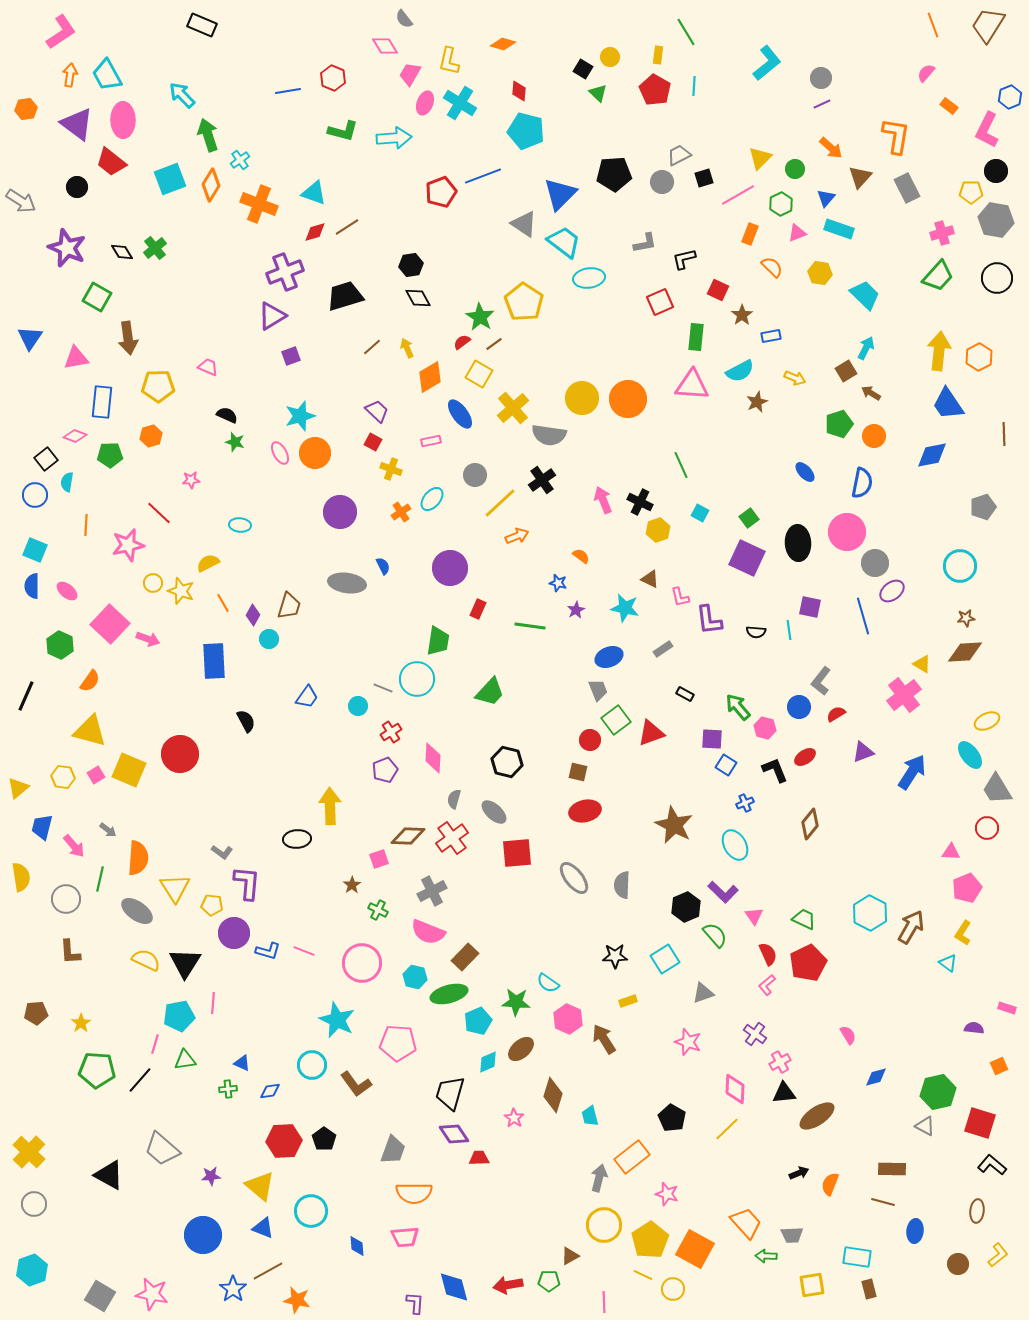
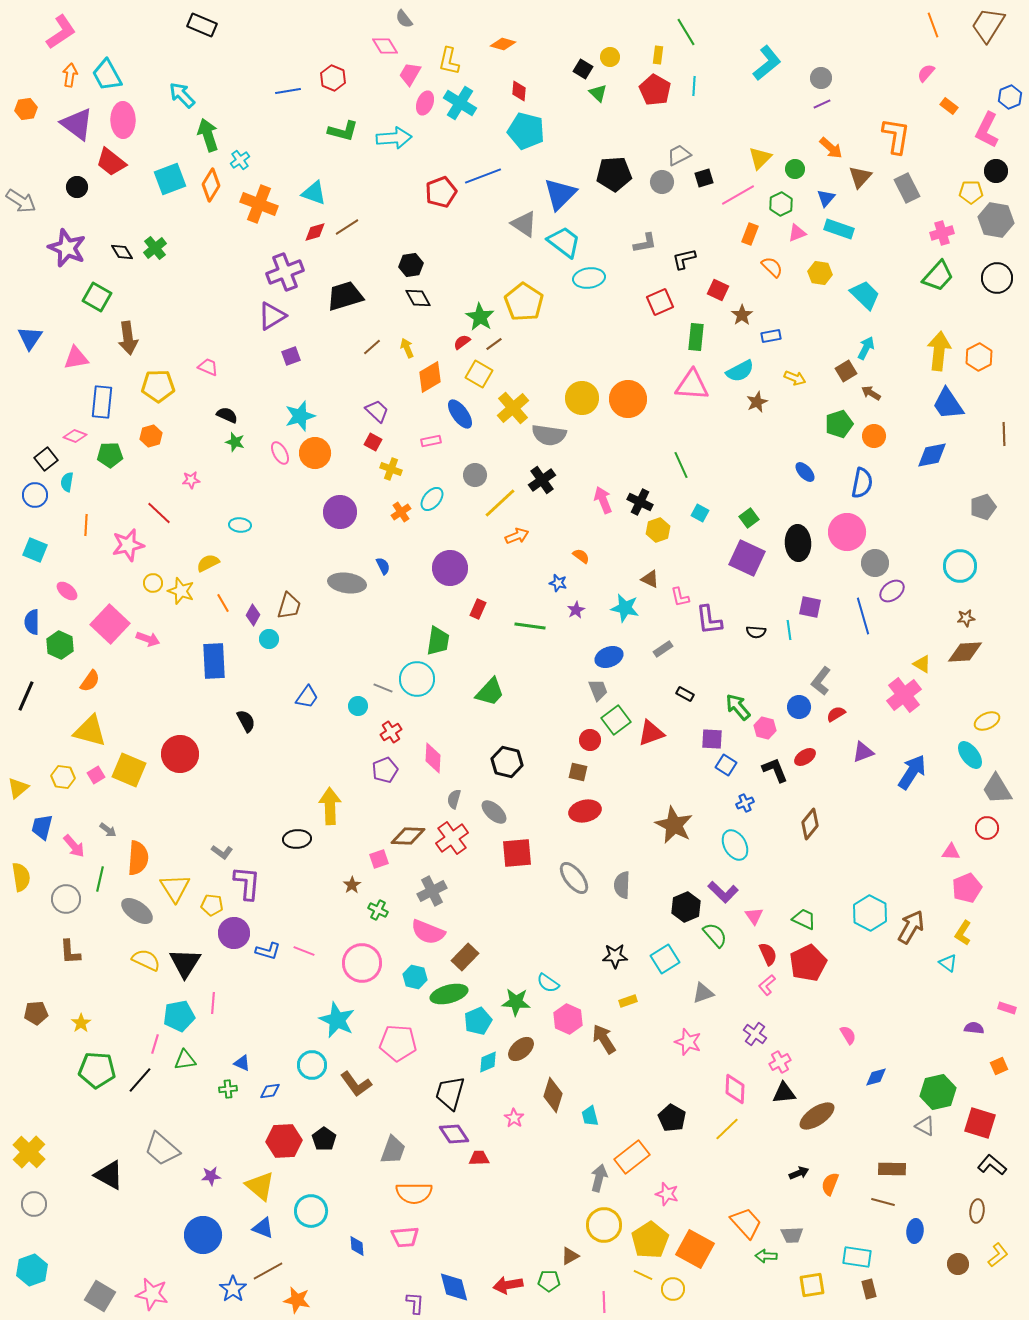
blue semicircle at (32, 586): moved 36 px down
